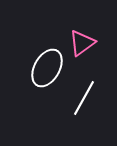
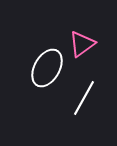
pink triangle: moved 1 px down
